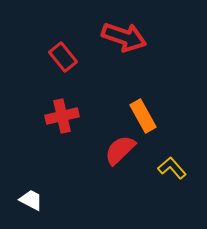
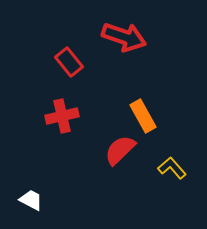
red rectangle: moved 6 px right, 5 px down
